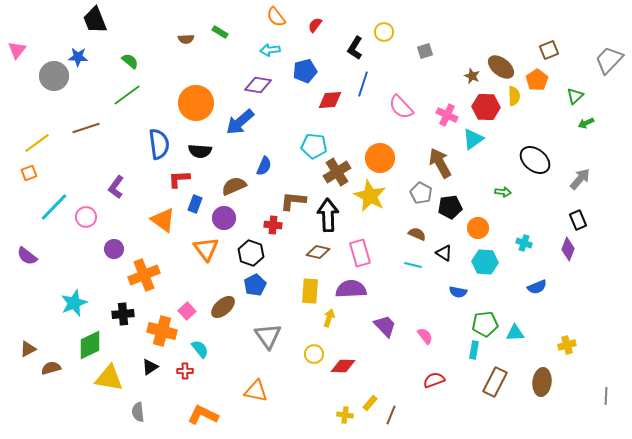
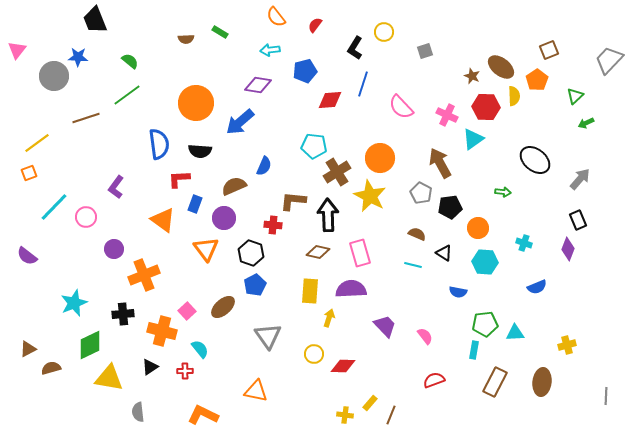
brown line at (86, 128): moved 10 px up
